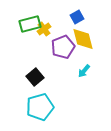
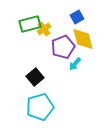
cyan arrow: moved 9 px left, 7 px up
